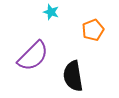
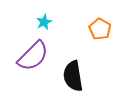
cyan star: moved 7 px left, 10 px down; rotated 28 degrees clockwise
orange pentagon: moved 7 px right, 1 px up; rotated 20 degrees counterclockwise
